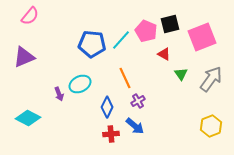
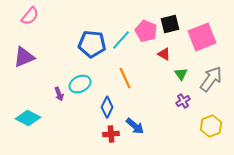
purple cross: moved 45 px right
